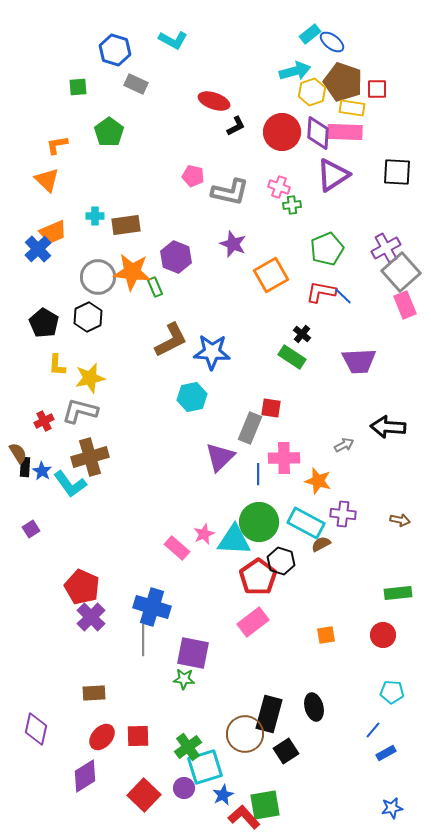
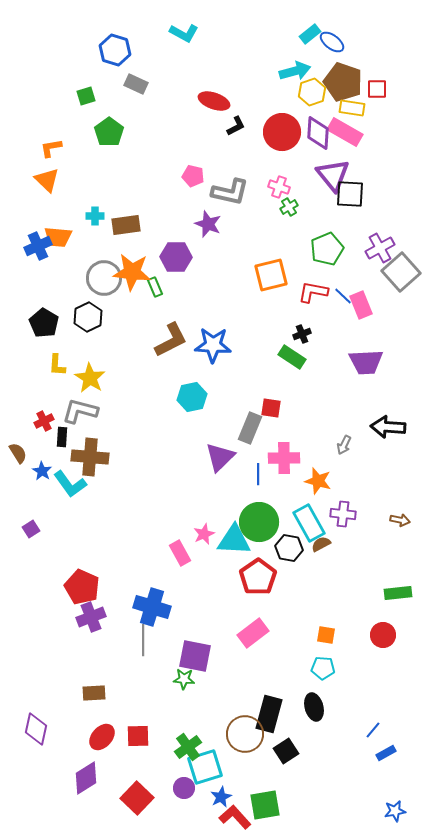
cyan L-shape at (173, 40): moved 11 px right, 7 px up
green square at (78, 87): moved 8 px right, 9 px down; rotated 12 degrees counterclockwise
pink rectangle at (345, 132): rotated 28 degrees clockwise
orange L-shape at (57, 145): moved 6 px left, 3 px down
black square at (397, 172): moved 47 px left, 22 px down
purple triangle at (333, 175): rotated 36 degrees counterclockwise
green cross at (292, 205): moved 3 px left, 2 px down; rotated 24 degrees counterclockwise
orange trapezoid at (53, 232): moved 5 px right, 5 px down; rotated 28 degrees clockwise
purple star at (233, 244): moved 25 px left, 20 px up
purple cross at (386, 248): moved 6 px left
blue cross at (38, 249): moved 3 px up; rotated 20 degrees clockwise
purple hexagon at (176, 257): rotated 20 degrees counterclockwise
orange square at (271, 275): rotated 16 degrees clockwise
gray circle at (98, 277): moved 6 px right, 1 px down
red L-shape at (321, 292): moved 8 px left
pink rectangle at (405, 305): moved 44 px left
black cross at (302, 334): rotated 30 degrees clockwise
blue star at (212, 352): moved 1 px right, 7 px up
purple trapezoid at (359, 361): moved 7 px right, 1 px down
yellow star at (90, 378): rotated 28 degrees counterclockwise
gray arrow at (344, 445): rotated 144 degrees clockwise
brown cross at (90, 457): rotated 21 degrees clockwise
black rectangle at (25, 467): moved 37 px right, 30 px up
cyan rectangle at (306, 523): moved 3 px right; rotated 33 degrees clockwise
pink rectangle at (177, 548): moved 3 px right, 5 px down; rotated 20 degrees clockwise
black hexagon at (281, 561): moved 8 px right, 13 px up; rotated 8 degrees counterclockwise
purple cross at (91, 617): rotated 24 degrees clockwise
pink rectangle at (253, 622): moved 11 px down
orange square at (326, 635): rotated 18 degrees clockwise
purple square at (193, 653): moved 2 px right, 3 px down
cyan pentagon at (392, 692): moved 69 px left, 24 px up
purple diamond at (85, 776): moved 1 px right, 2 px down
red square at (144, 795): moved 7 px left, 3 px down
blue star at (223, 795): moved 2 px left, 2 px down
blue star at (392, 808): moved 3 px right, 3 px down
red L-shape at (244, 817): moved 9 px left
